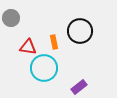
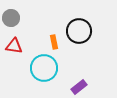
black circle: moved 1 px left
red triangle: moved 14 px left, 1 px up
